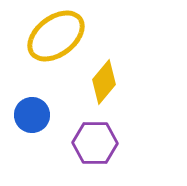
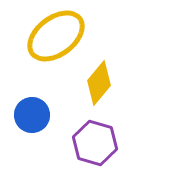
yellow diamond: moved 5 px left, 1 px down
purple hexagon: rotated 15 degrees clockwise
